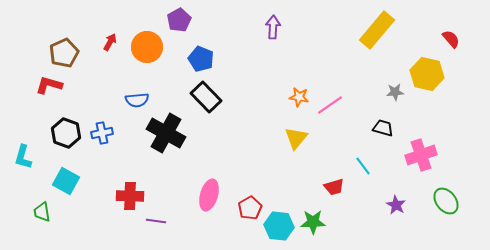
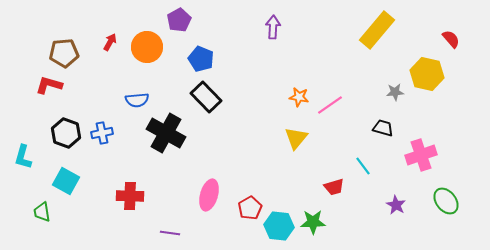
brown pentagon: rotated 20 degrees clockwise
purple line: moved 14 px right, 12 px down
